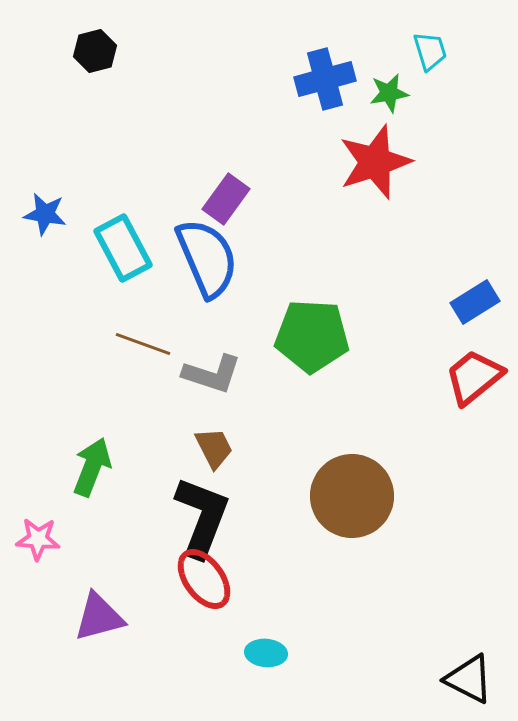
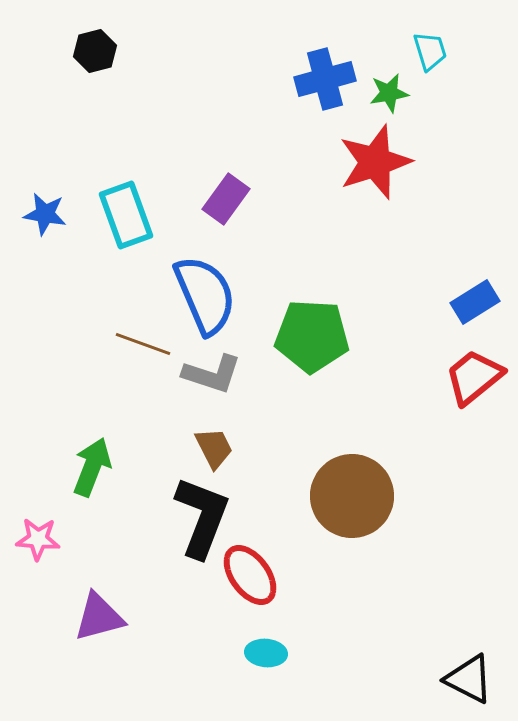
cyan rectangle: moved 3 px right, 33 px up; rotated 8 degrees clockwise
blue semicircle: moved 2 px left, 37 px down
red ellipse: moved 46 px right, 4 px up
